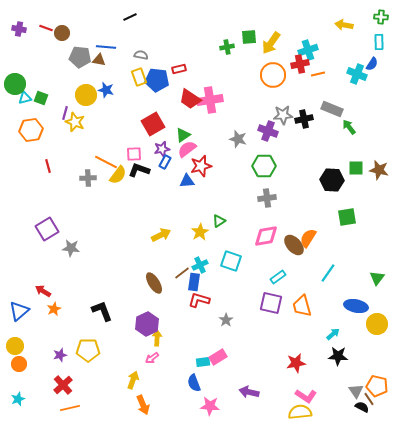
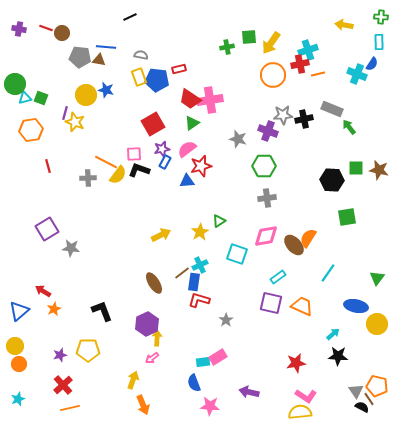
green triangle at (183, 135): moved 9 px right, 12 px up
cyan square at (231, 261): moved 6 px right, 7 px up
orange trapezoid at (302, 306): rotated 130 degrees clockwise
